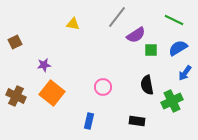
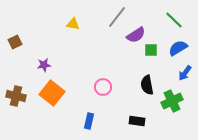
green line: rotated 18 degrees clockwise
brown cross: rotated 12 degrees counterclockwise
